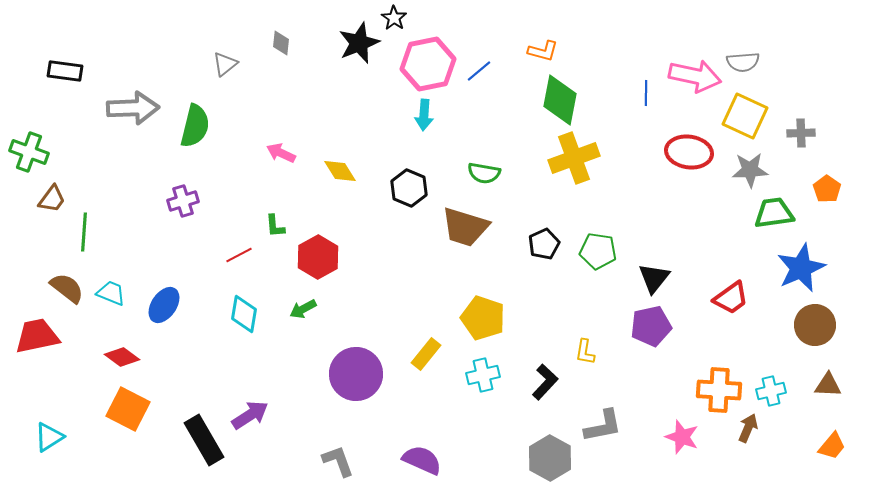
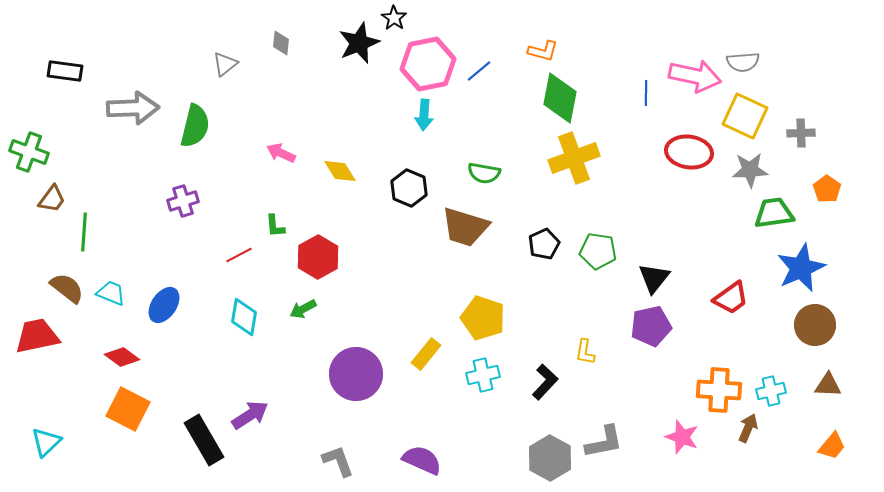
green diamond at (560, 100): moved 2 px up
cyan diamond at (244, 314): moved 3 px down
gray L-shape at (603, 426): moved 1 px right, 16 px down
cyan triangle at (49, 437): moved 3 px left, 5 px down; rotated 12 degrees counterclockwise
